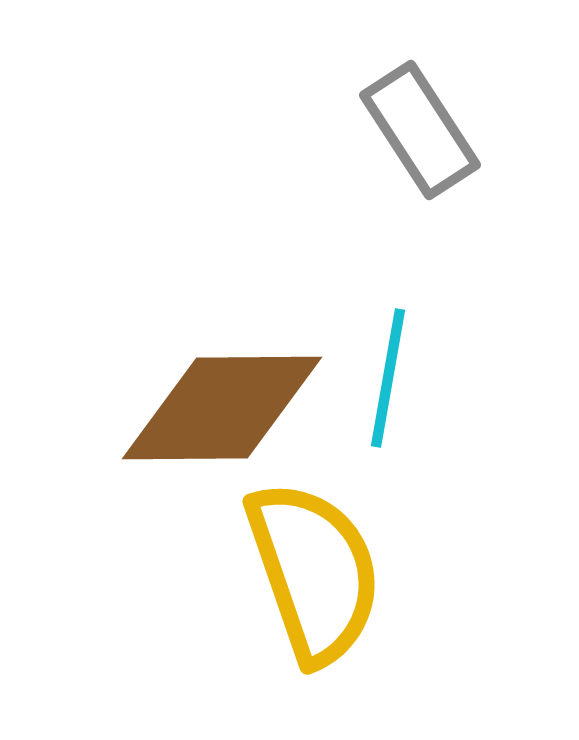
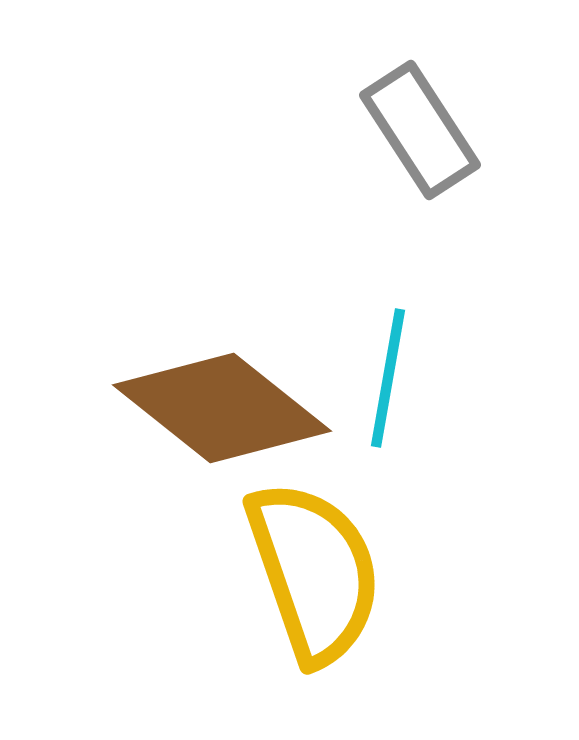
brown diamond: rotated 39 degrees clockwise
